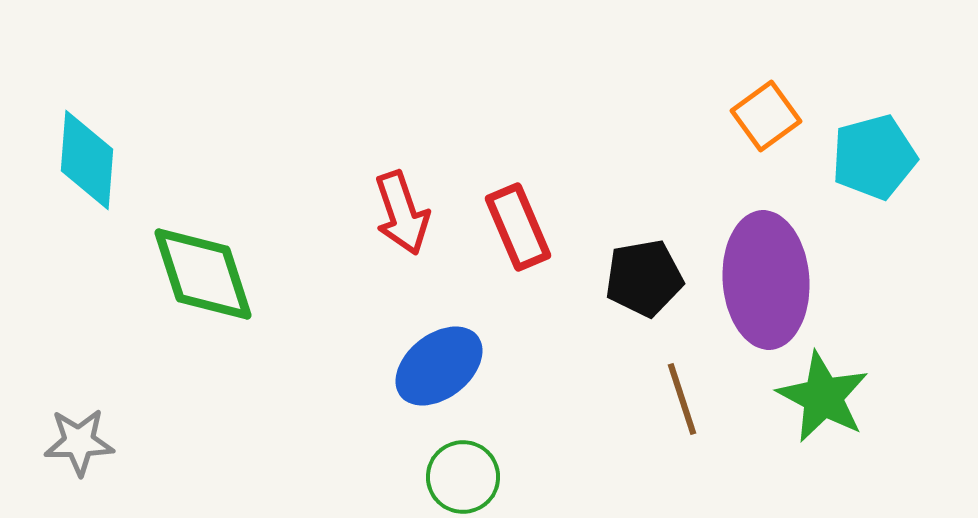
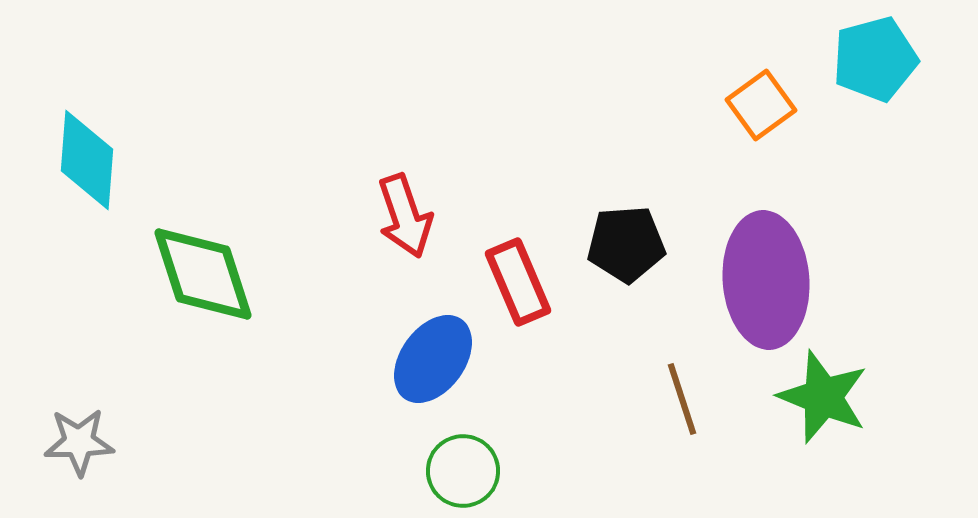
orange square: moved 5 px left, 11 px up
cyan pentagon: moved 1 px right, 98 px up
red arrow: moved 3 px right, 3 px down
red rectangle: moved 55 px down
black pentagon: moved 18 px left, 34 px up; rotated 6 degrees clockwise
blue ellipse: moved 6 px left, 7 px up; rotated 16 degrees counterclockwise
green star: rotated 6 degrees counterclockwise
green circle: moved 6 px up
